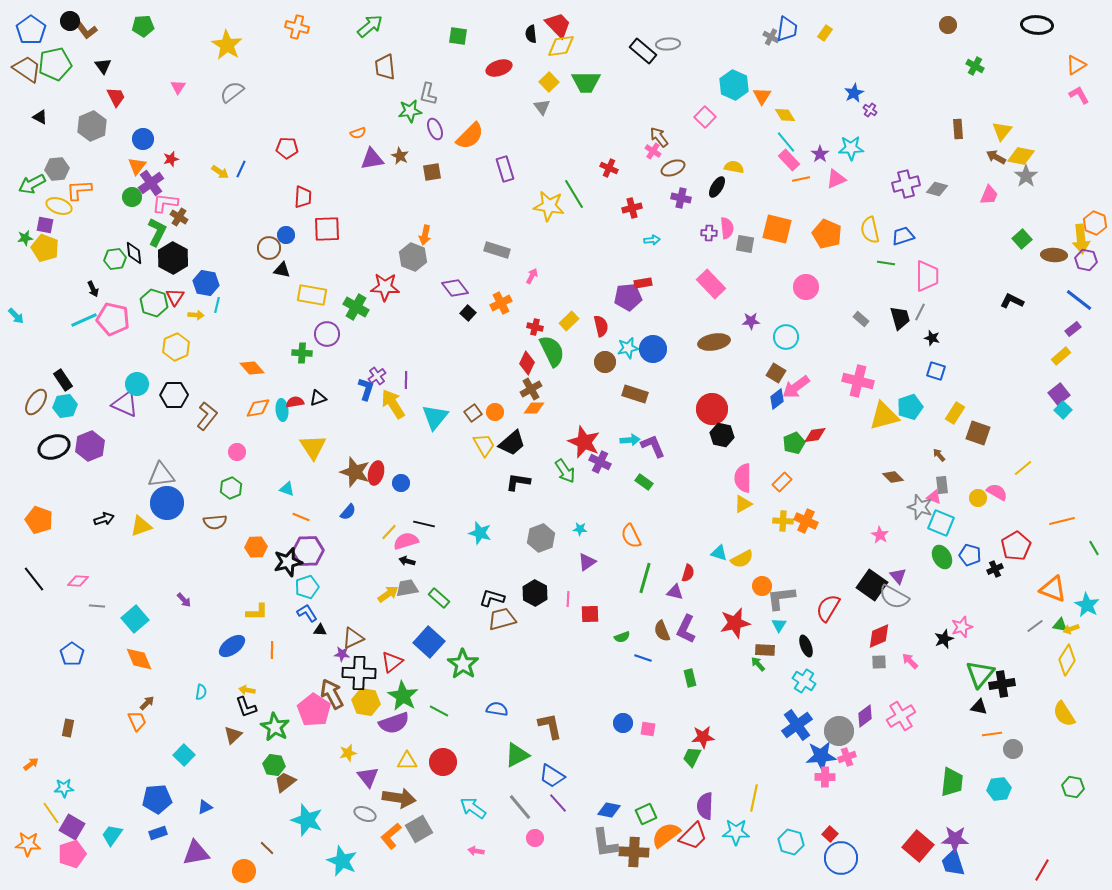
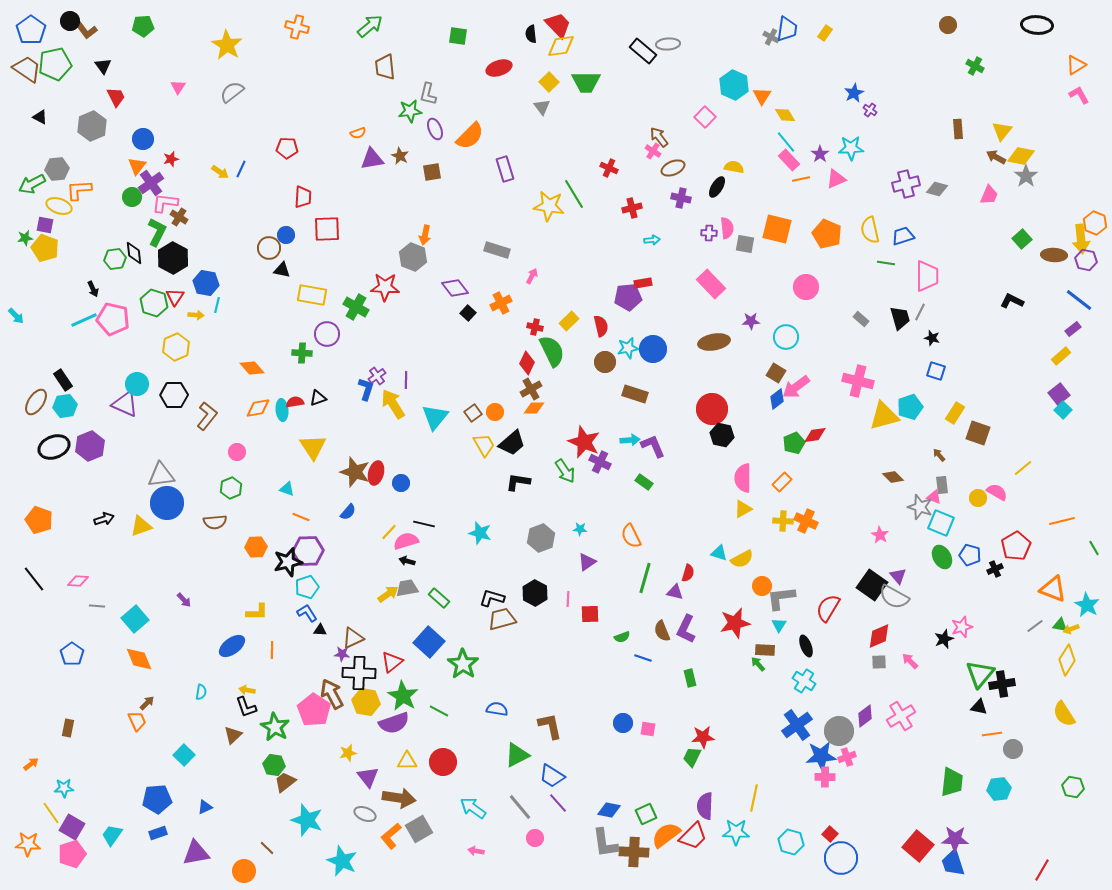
yellow triangle at (743, 504): moved 5 px down
